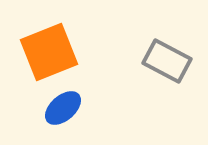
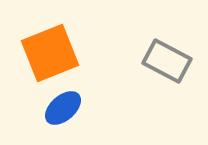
orange square: moved 1 px right, 1 px down
